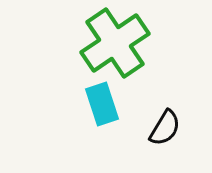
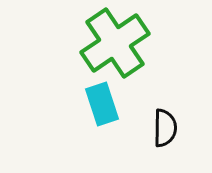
black semicircle: rotated 30 degrees counterclockwise
